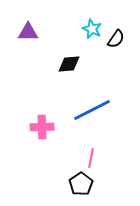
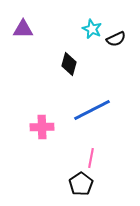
purple triangle: moved 5 px left, 3 px up
black semicircle: rotated 30 degrees clockwise
black diamond: rotated 70 degrees counterclockwise
